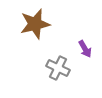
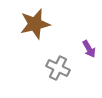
purple arrow: moved 4 px right
